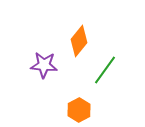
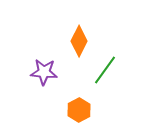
orange diamond: rotated 12 degrees counterclockwise
purple star: moved 7 px down
